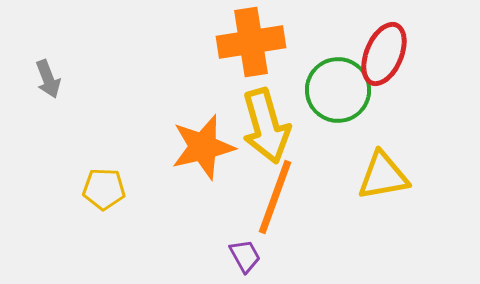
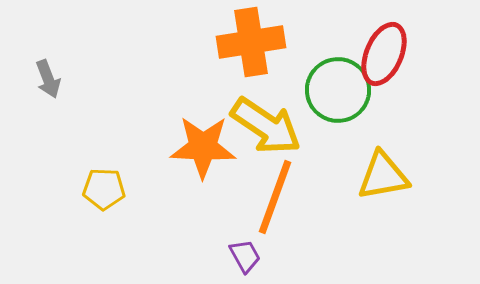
yellow arrow: rotated 40 degrees counterclockwise
orange star: rotated 16 degrees clockwise
